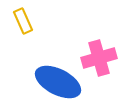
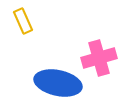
blue ellipse: moved 1 px down; rotated 15 degrees counterclockwise
